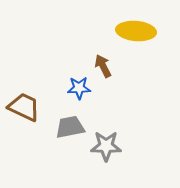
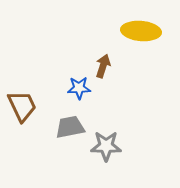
yellow ellipse: moved 5 px right
brown arrow: rotated 45 degrees clockwise
brown trapezoid: moved 2 px left, 1 px up; rotated 40 degrees clockwise
